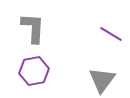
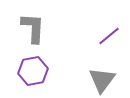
purple line: moved 2 px left, 2 px down; rotated 70 degrees counterclockwise
purple hexagon: moved 1 px left
